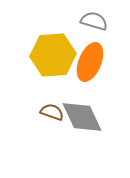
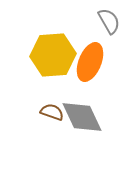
gray semicircle: moved 15 px right; rotated 44 degrees clockwise
